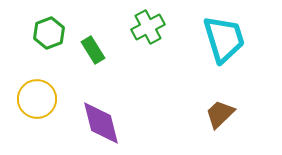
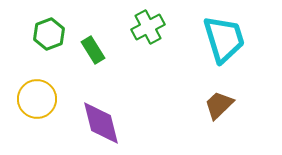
green hexagon: moved 1 px down
brown trapezoid: moved 1 px left, 9 px up
